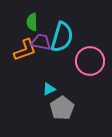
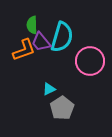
green semicircle: moved 3 px down
purple trapezoid: rotated 140 degrees counterclockwise
orange L-shape: moved 1 px left
